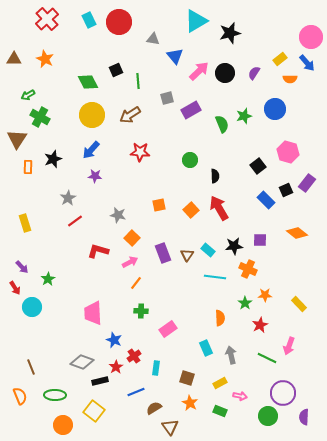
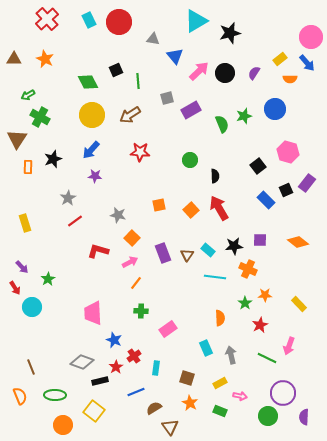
orange diamond at (297, 233): moved 1 px right, 9 px down
